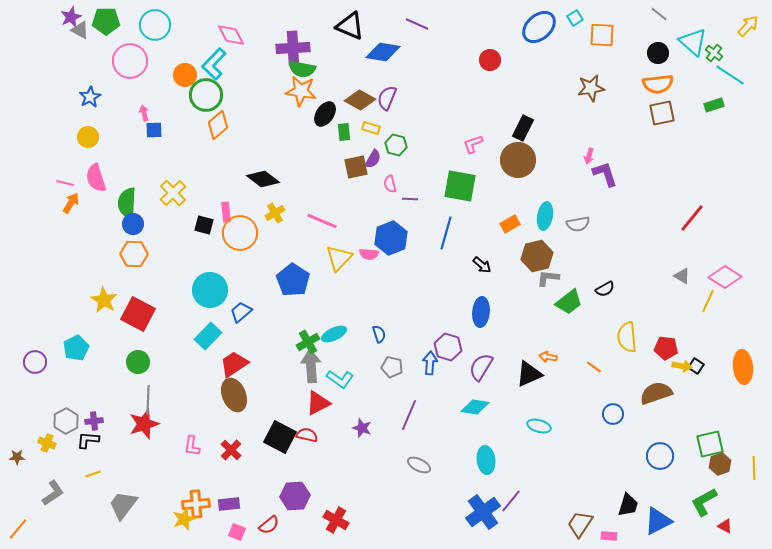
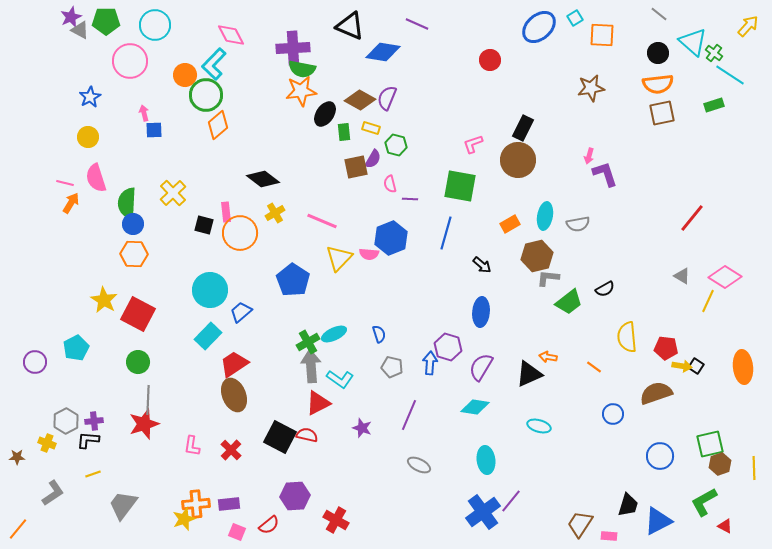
orange star at (301, 91): rotated 16 degrees counterclockwise
